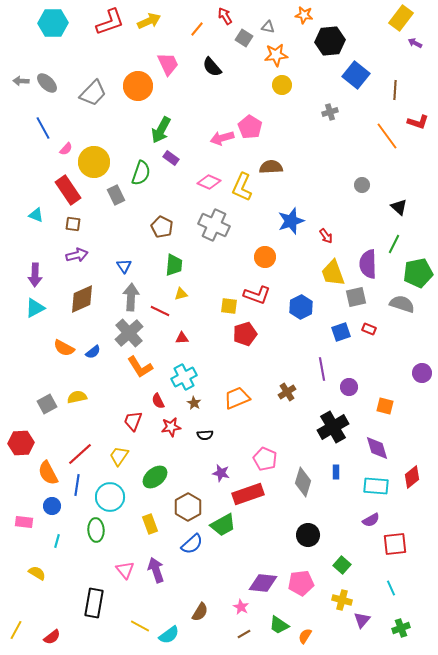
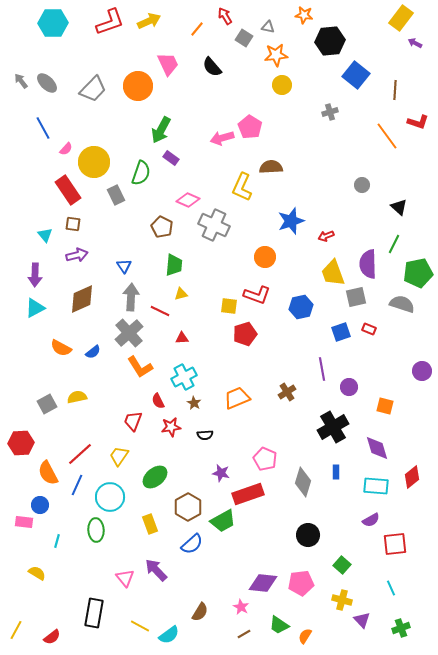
gray arrow at (21, 81): rotated 49 degrees clockwise
gray trapezoid at (93, 93): moved 4 px up
pink diamond at (209, 182): moved 21 px left, 18 px down
cyan triangle at (36, 215): moved 9 px right, 20 px down; rotated 28 degrees clockwise
red arrow at (326, 236): rotated 105 degrees clockwise
blue hexagon at (301, 307): rotated 15 degrees clockwise
orange semicircle at (64, 348): moved 3 px left
purple circle at (422, 373): moved 2 px up
blue line at (77, 485): rotated 15 degrees clockwise
blue circle at (52, 506): moved 12 px left, 1 px up
green trapezoid at (223, 525): moved 4 px up
pink triangle at (125, 570): moved 8 px down
purple arrow at (156, 570): rotated 25 degrees counterclockwise
black rectangle at (94, 603): moved 10 px down
purple triangle at (362, 620): rotated 24 degrees counterclockwise
